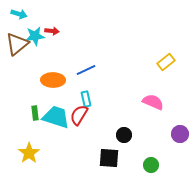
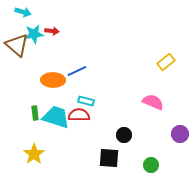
cyan arrow: moved 4 px right, 2 px up
cyan star: moved 1 px left, 2 px up
brown triangle: moved 1 px down; rotated 40 degrees counterclockwise
blue line: moved 9 px left, 1 px down
cyan rectangle: moved 2 px down; rotated 63 degrees counterclockwise
red semicircle: rotated 60 degrees clockwise
yellow star: moved 5 px right, 1 px down
